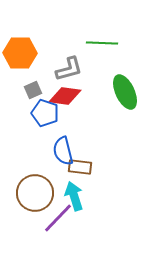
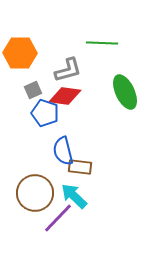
gray L-shape: moved 1 px left, 1 px down
cyan arrow: rotated 28 degrees counterclockwise
